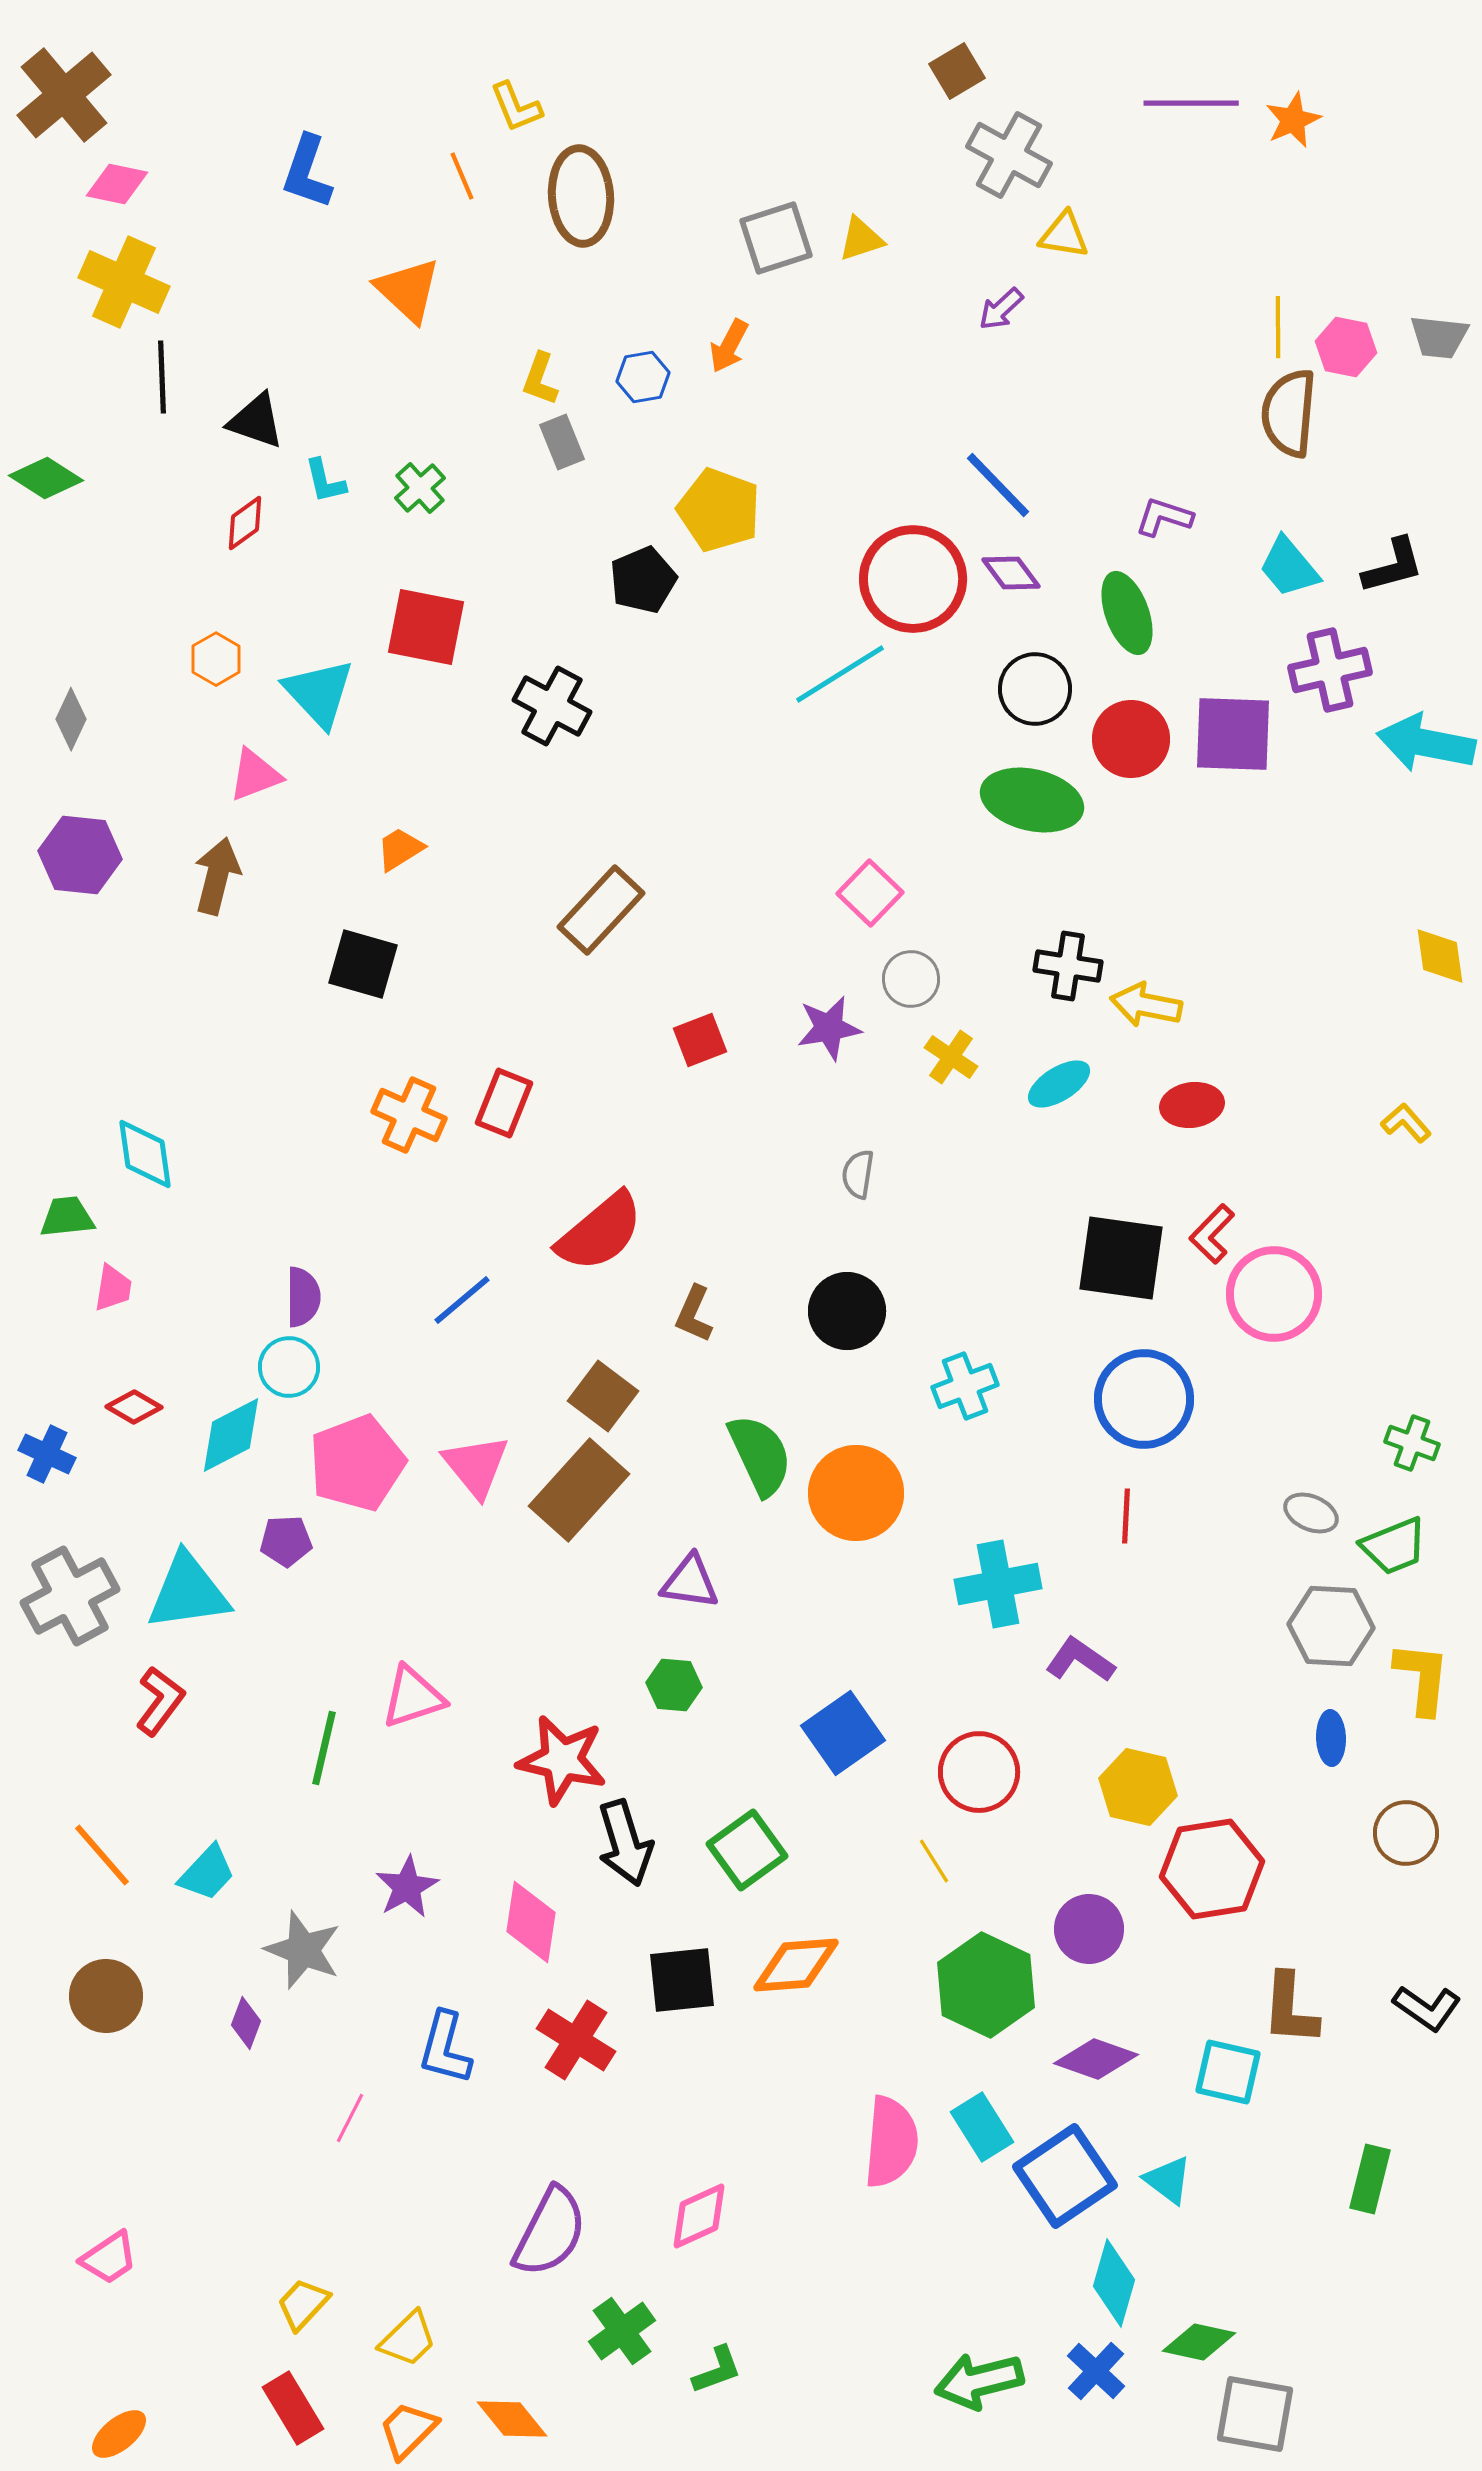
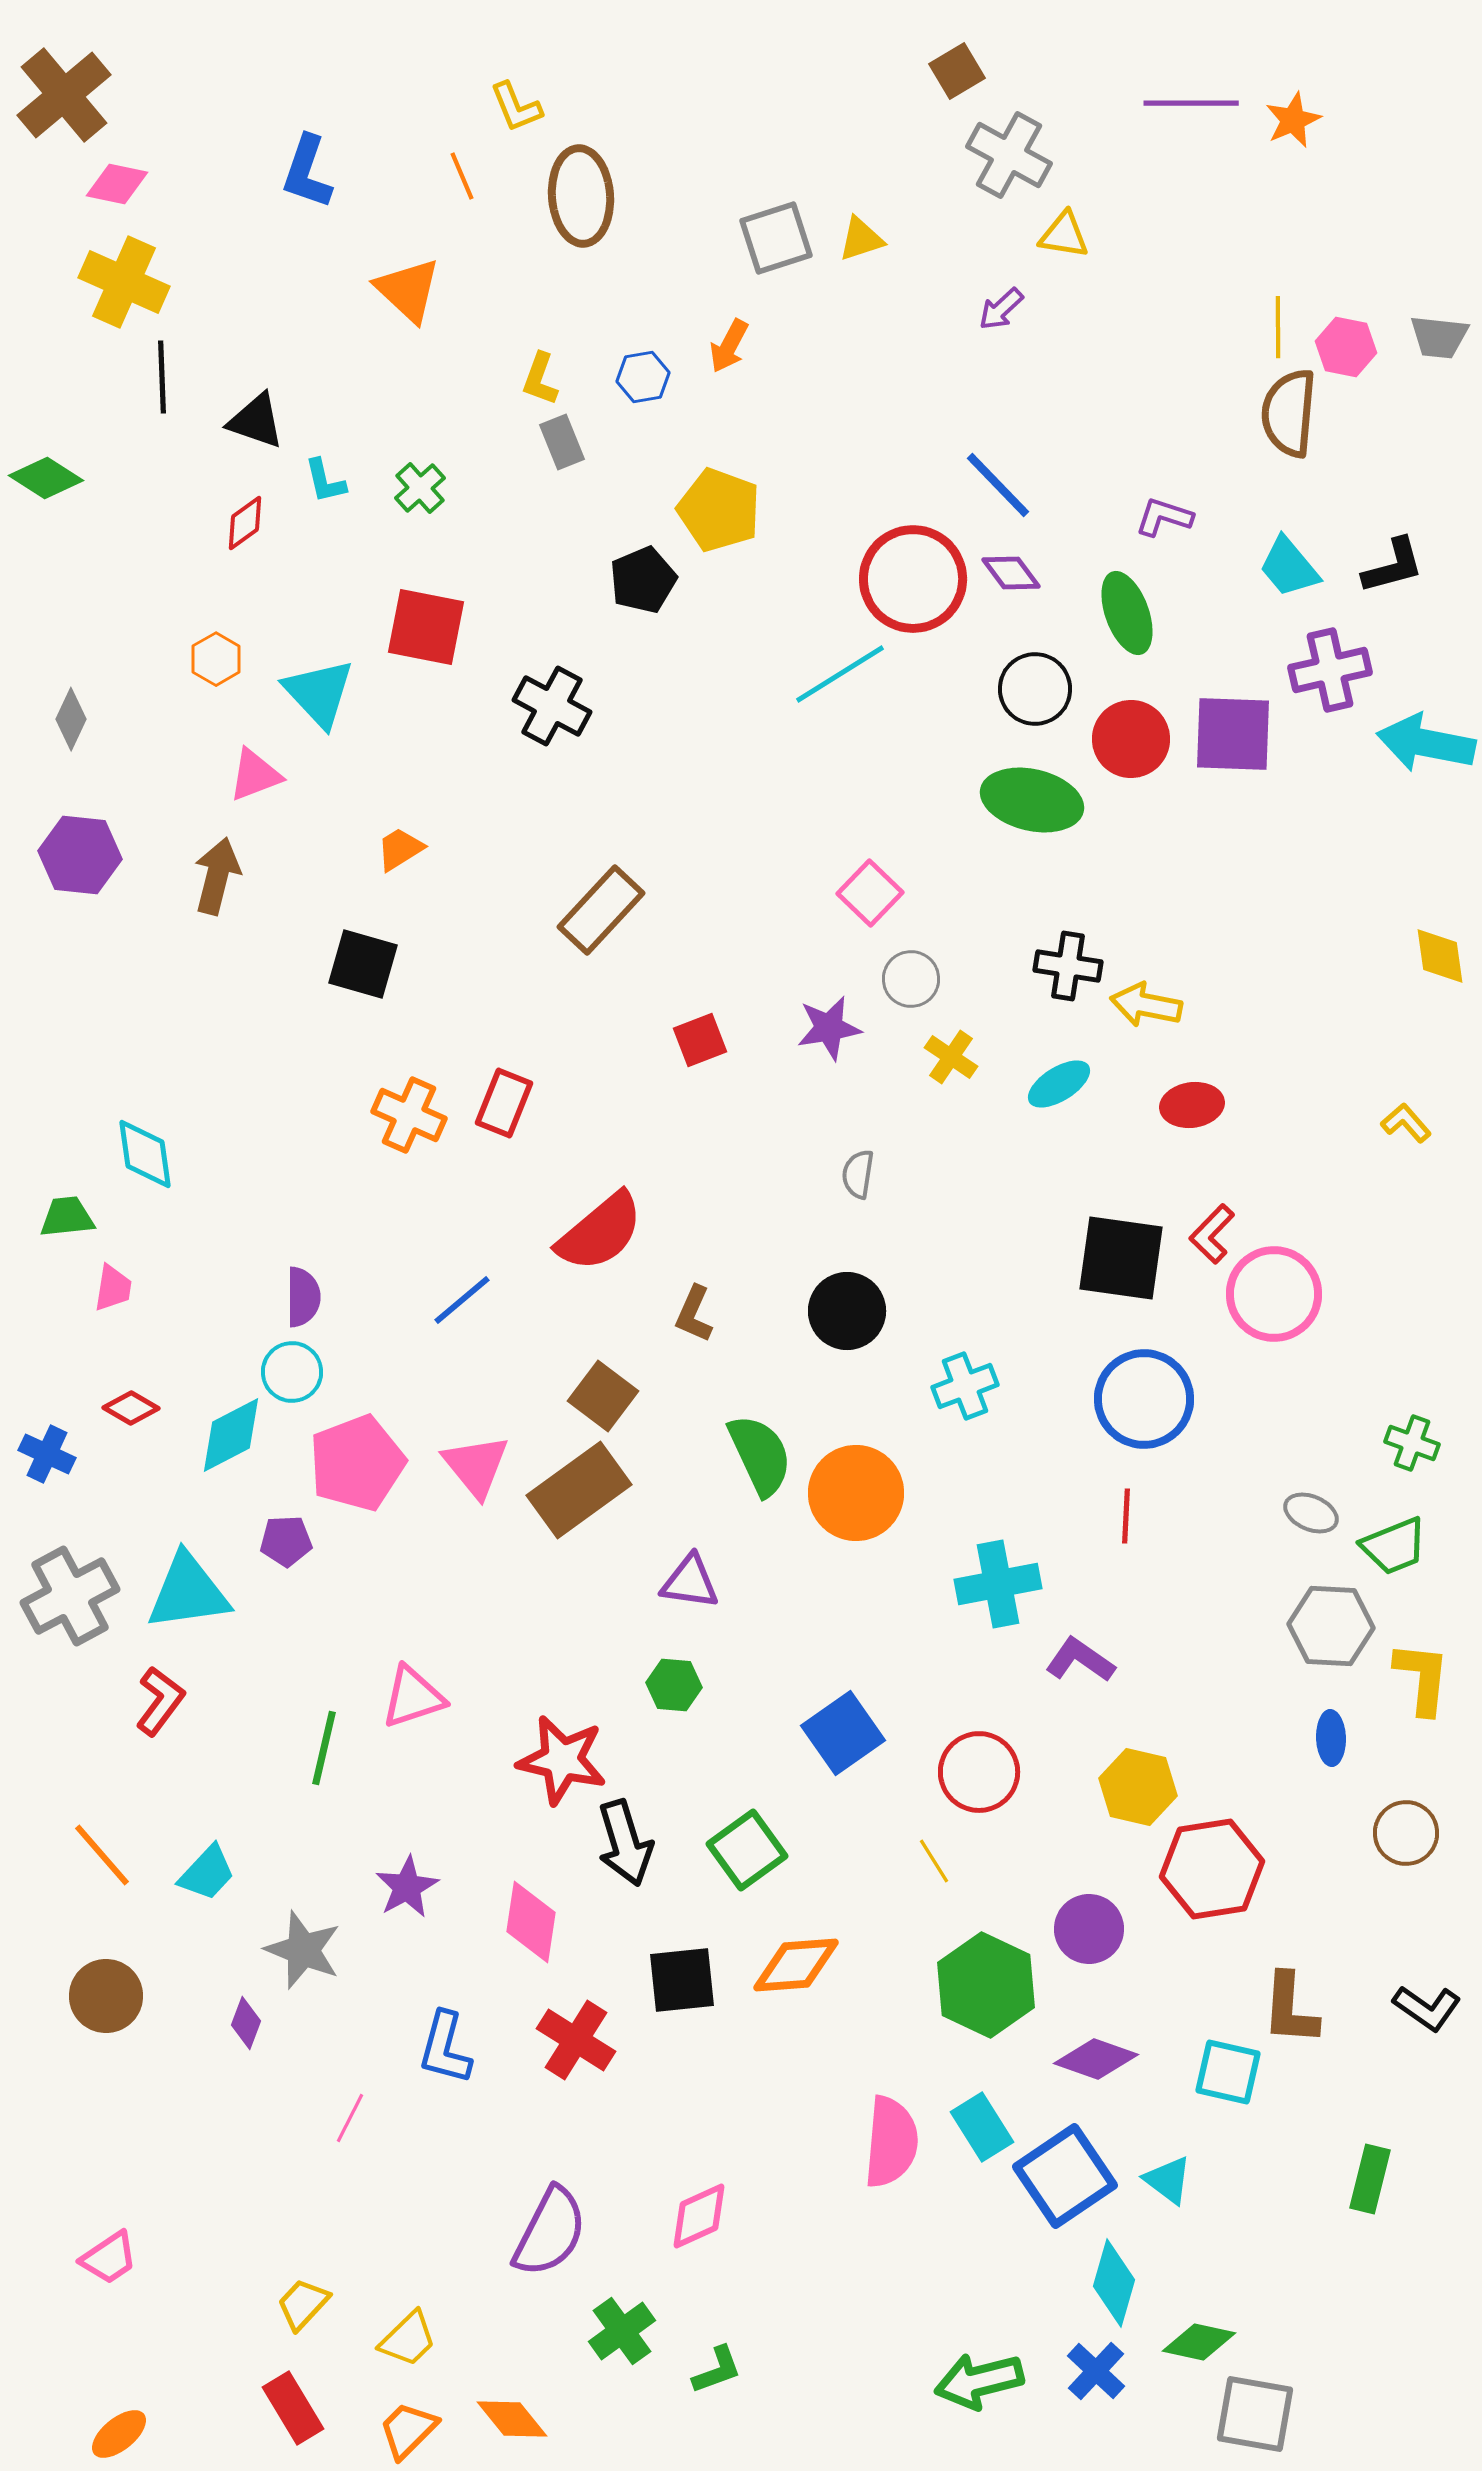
cyan circle at (289, 1367): moved 3 px right, 5 px down
red diamond at (134, 1407): moved 3 px left, 1 px down
brown rectangle at (579, 1490): rotated 12 degrees clockwise
